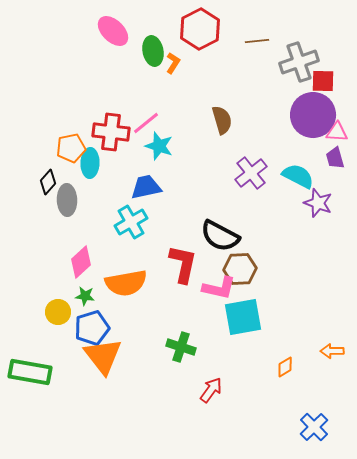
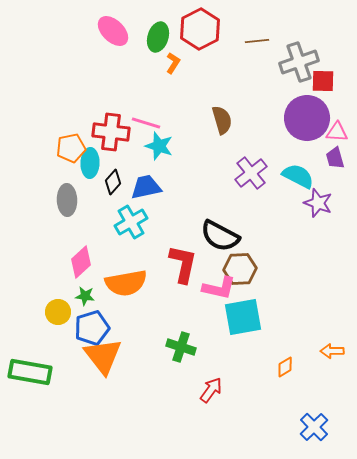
green ellipse: moved 5 px right, 14 px up; rotated 28 degrees clockwise
purple circle: moved 6 px left, 3 px down
pink line: rotated 56 degrees clockwise
black diamond: moved 65 px right
